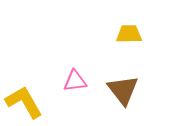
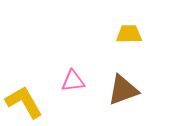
pink triangle: moved 2 px left
brown triangle: rotated 48 degrees clockwise
